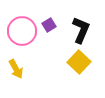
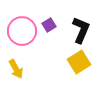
yellow square: rotated 15 degrees clockwise
